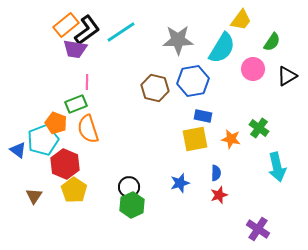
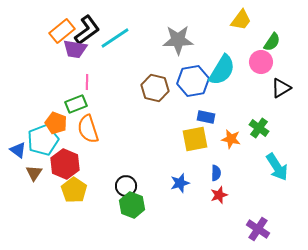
orange rectangle: moved 4 px left, 6 px down
cyan line: moved 6 px left, 6 px down
cyan semicircle: moved 22 px down
pink circle: moved 8 px right, 7 px up
black triangle: moved 6 px left, 12 px down
blue rectangle: moved 3 px right, 1 px down
cyan arrow: rotated 20 degrees counterclockwise
black circle: moved 3 px left, 1 px up
brown triangle: moved 23 px up
green hexagon: rotated 15 degrees counterclockwise
